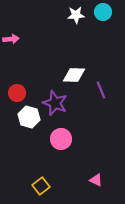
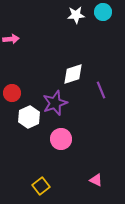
white diamond: moved 1 px left, 1 px up; rotated 20 degrees counterclockwise
red circle: moved 5 px left
purple star: rotated 30 degrees clockwise
white hexagon: rotated 20 degrees clockwise
